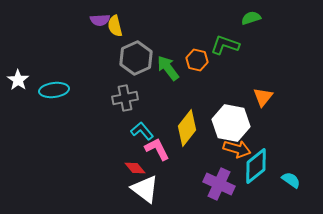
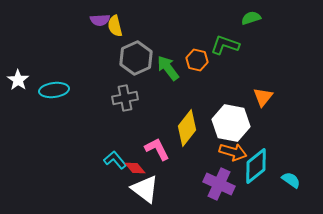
cyan L-shape: moved 27 px left, 29 px down
orange arrow: moved 4 px left, 3 px down
